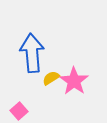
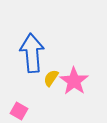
yellow semicircle: rotated 24 degrees counterclockwise
pink square: rotated 18 degrees counterclockwise
